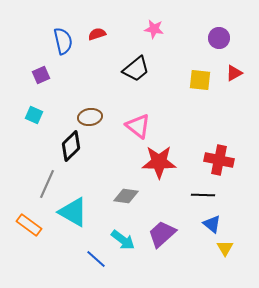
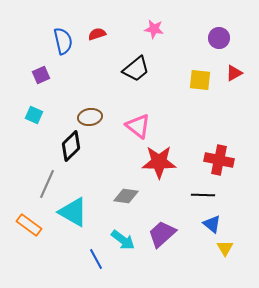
blue line: rotated 20 degrees clockwise
